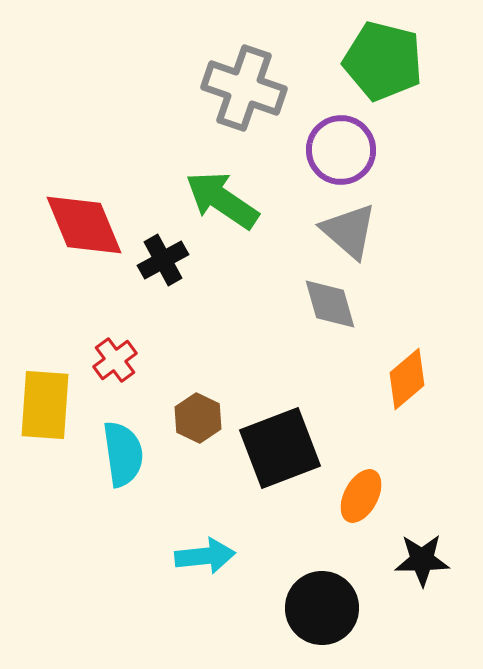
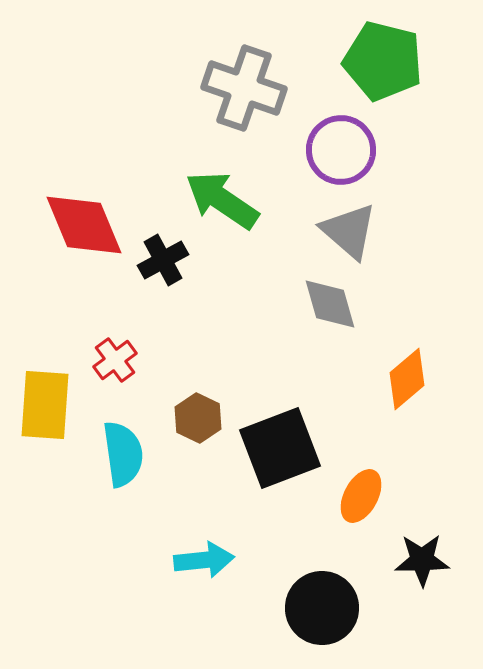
cyan arrow: moved 1 px left, 4 px down
